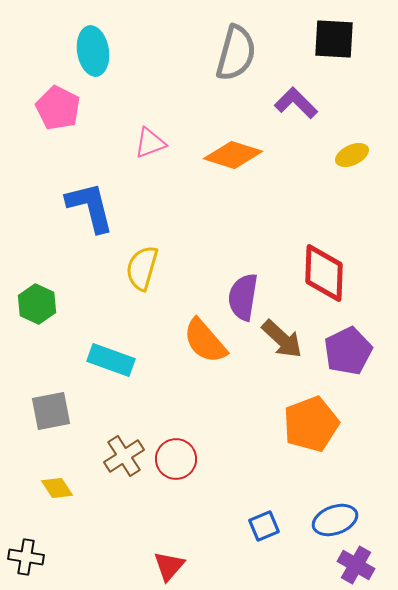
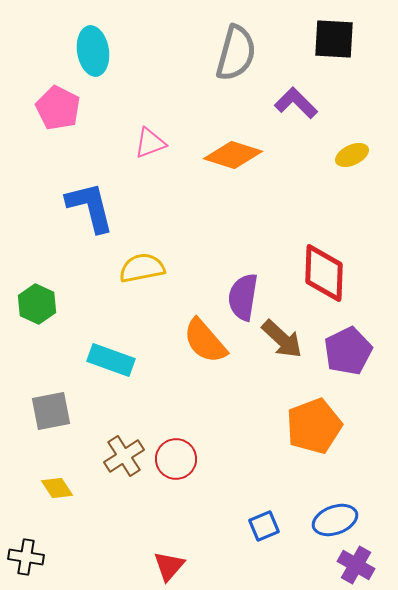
yellow semicircle: rotated 63 degrees clockwise
orange pentagon: moved 3 px right, 2 px down
